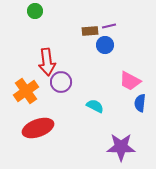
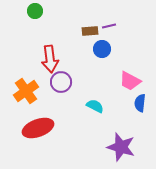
blue circle: moved 3 px left, 4 px down
red arrow: moved 3 px right, 3 px up
purple star: rotated 16 degrees clockwise
